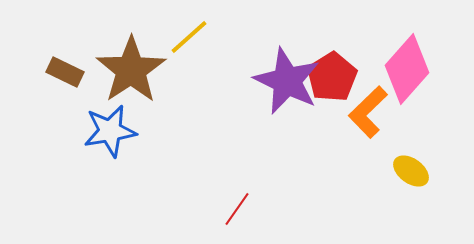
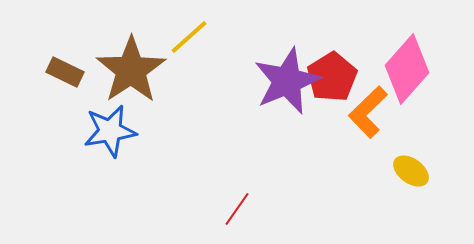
purple star: rotated 24 degrees clockwise
